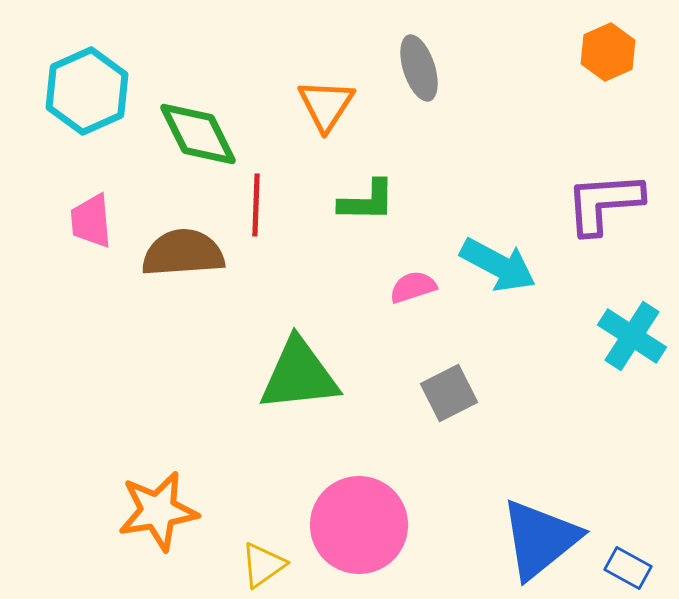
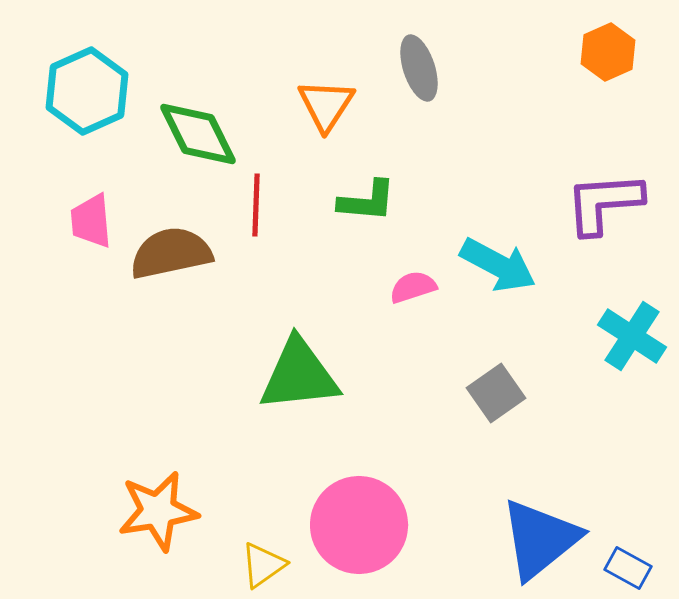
green L-shape: rotated 4 degrees clockwise
brown semicircle: moved 12 px left; rotated 8 degrees counterclockwise
gray square: moved 47 px right; rotated 8 degrees counterclockwise
